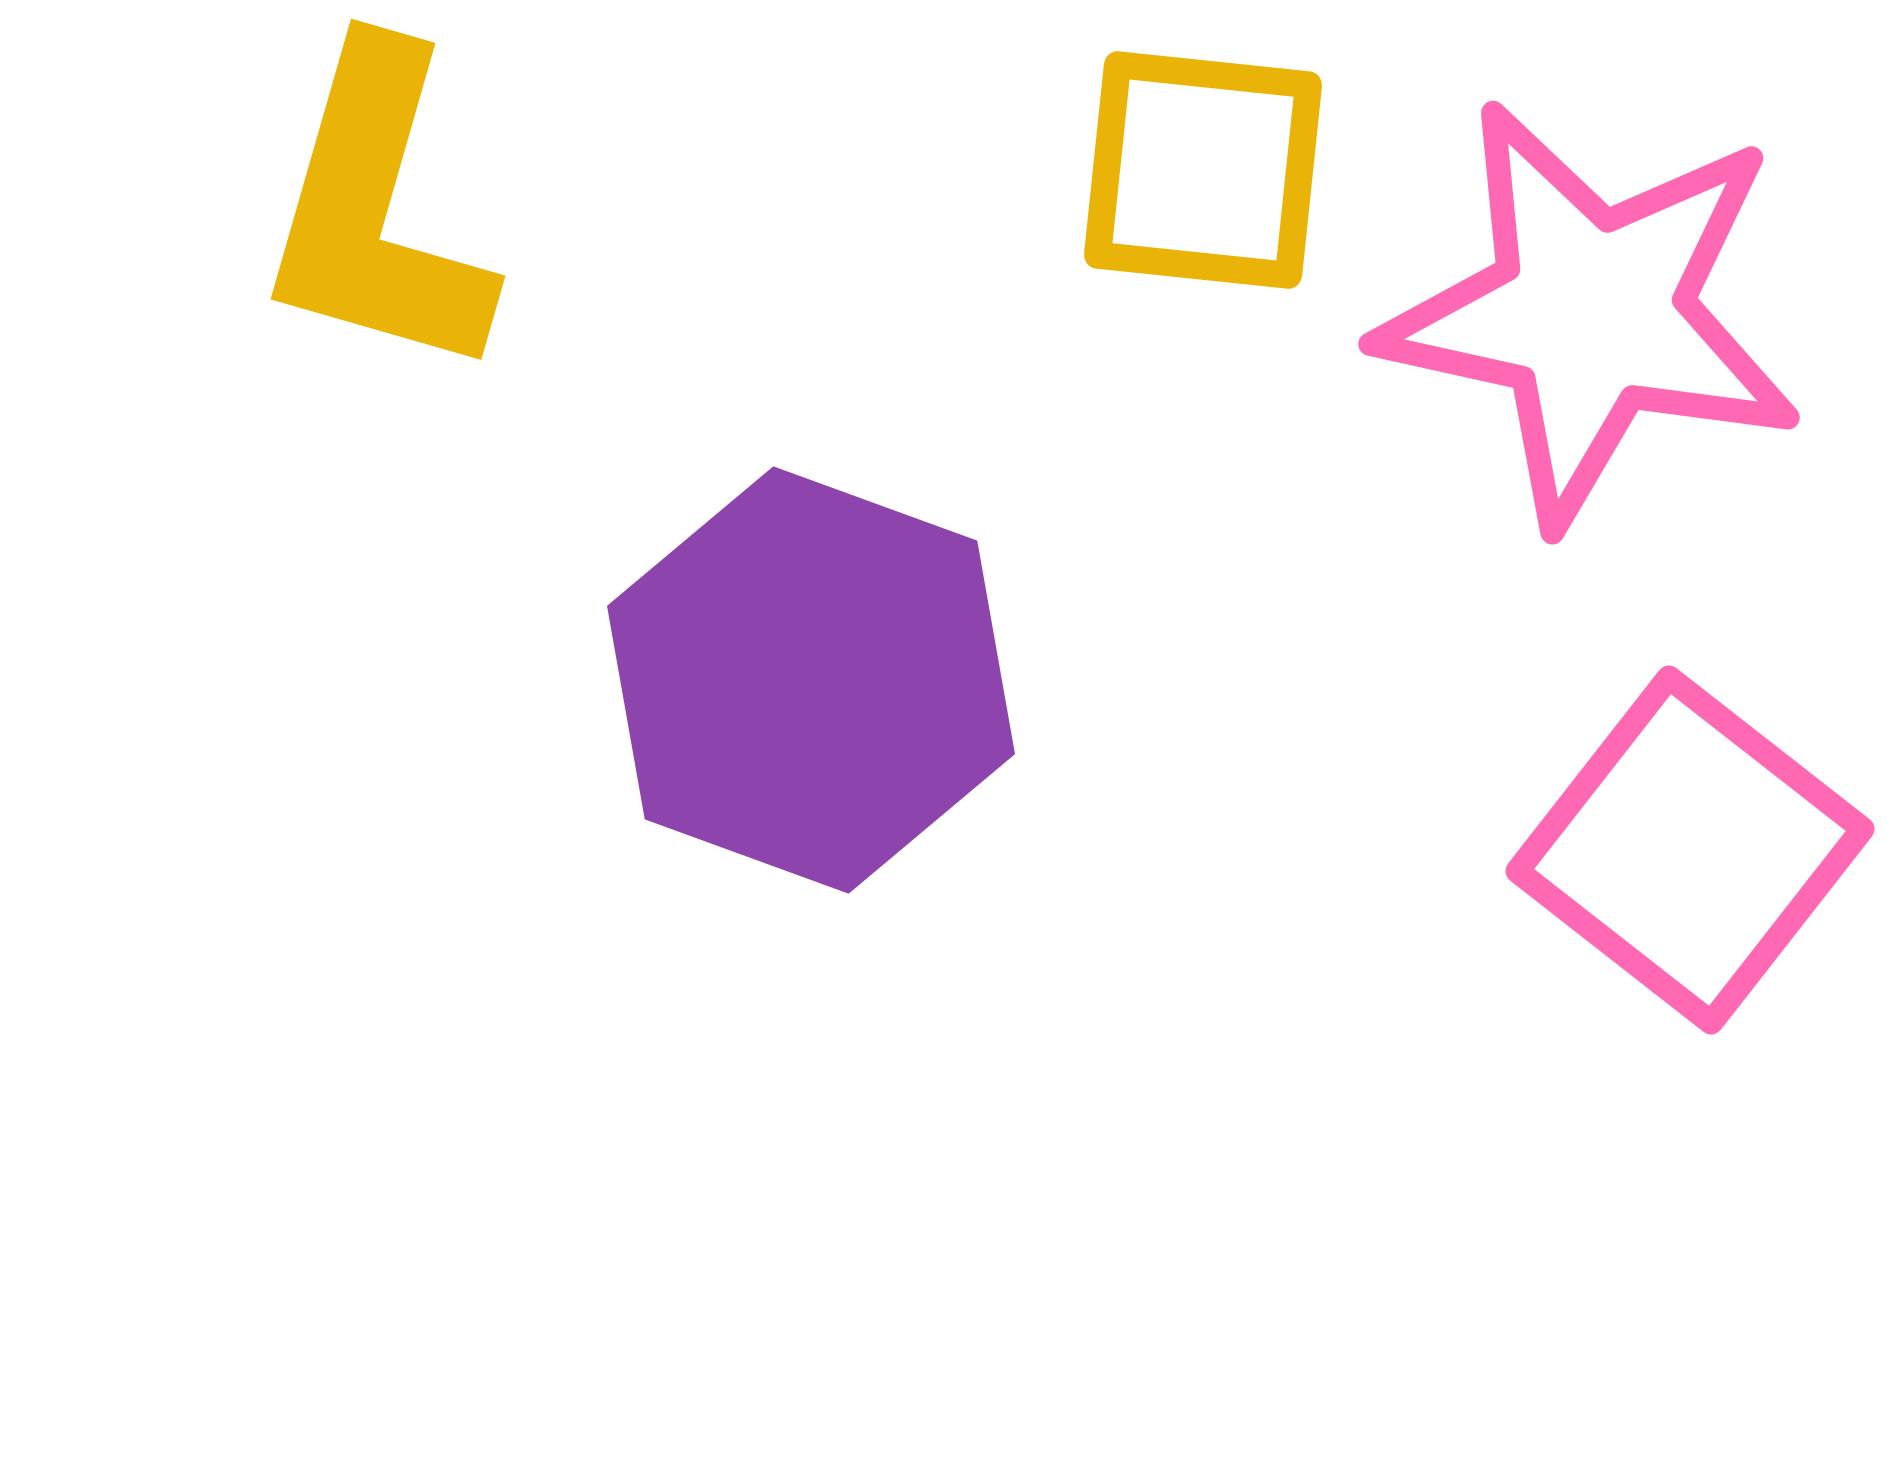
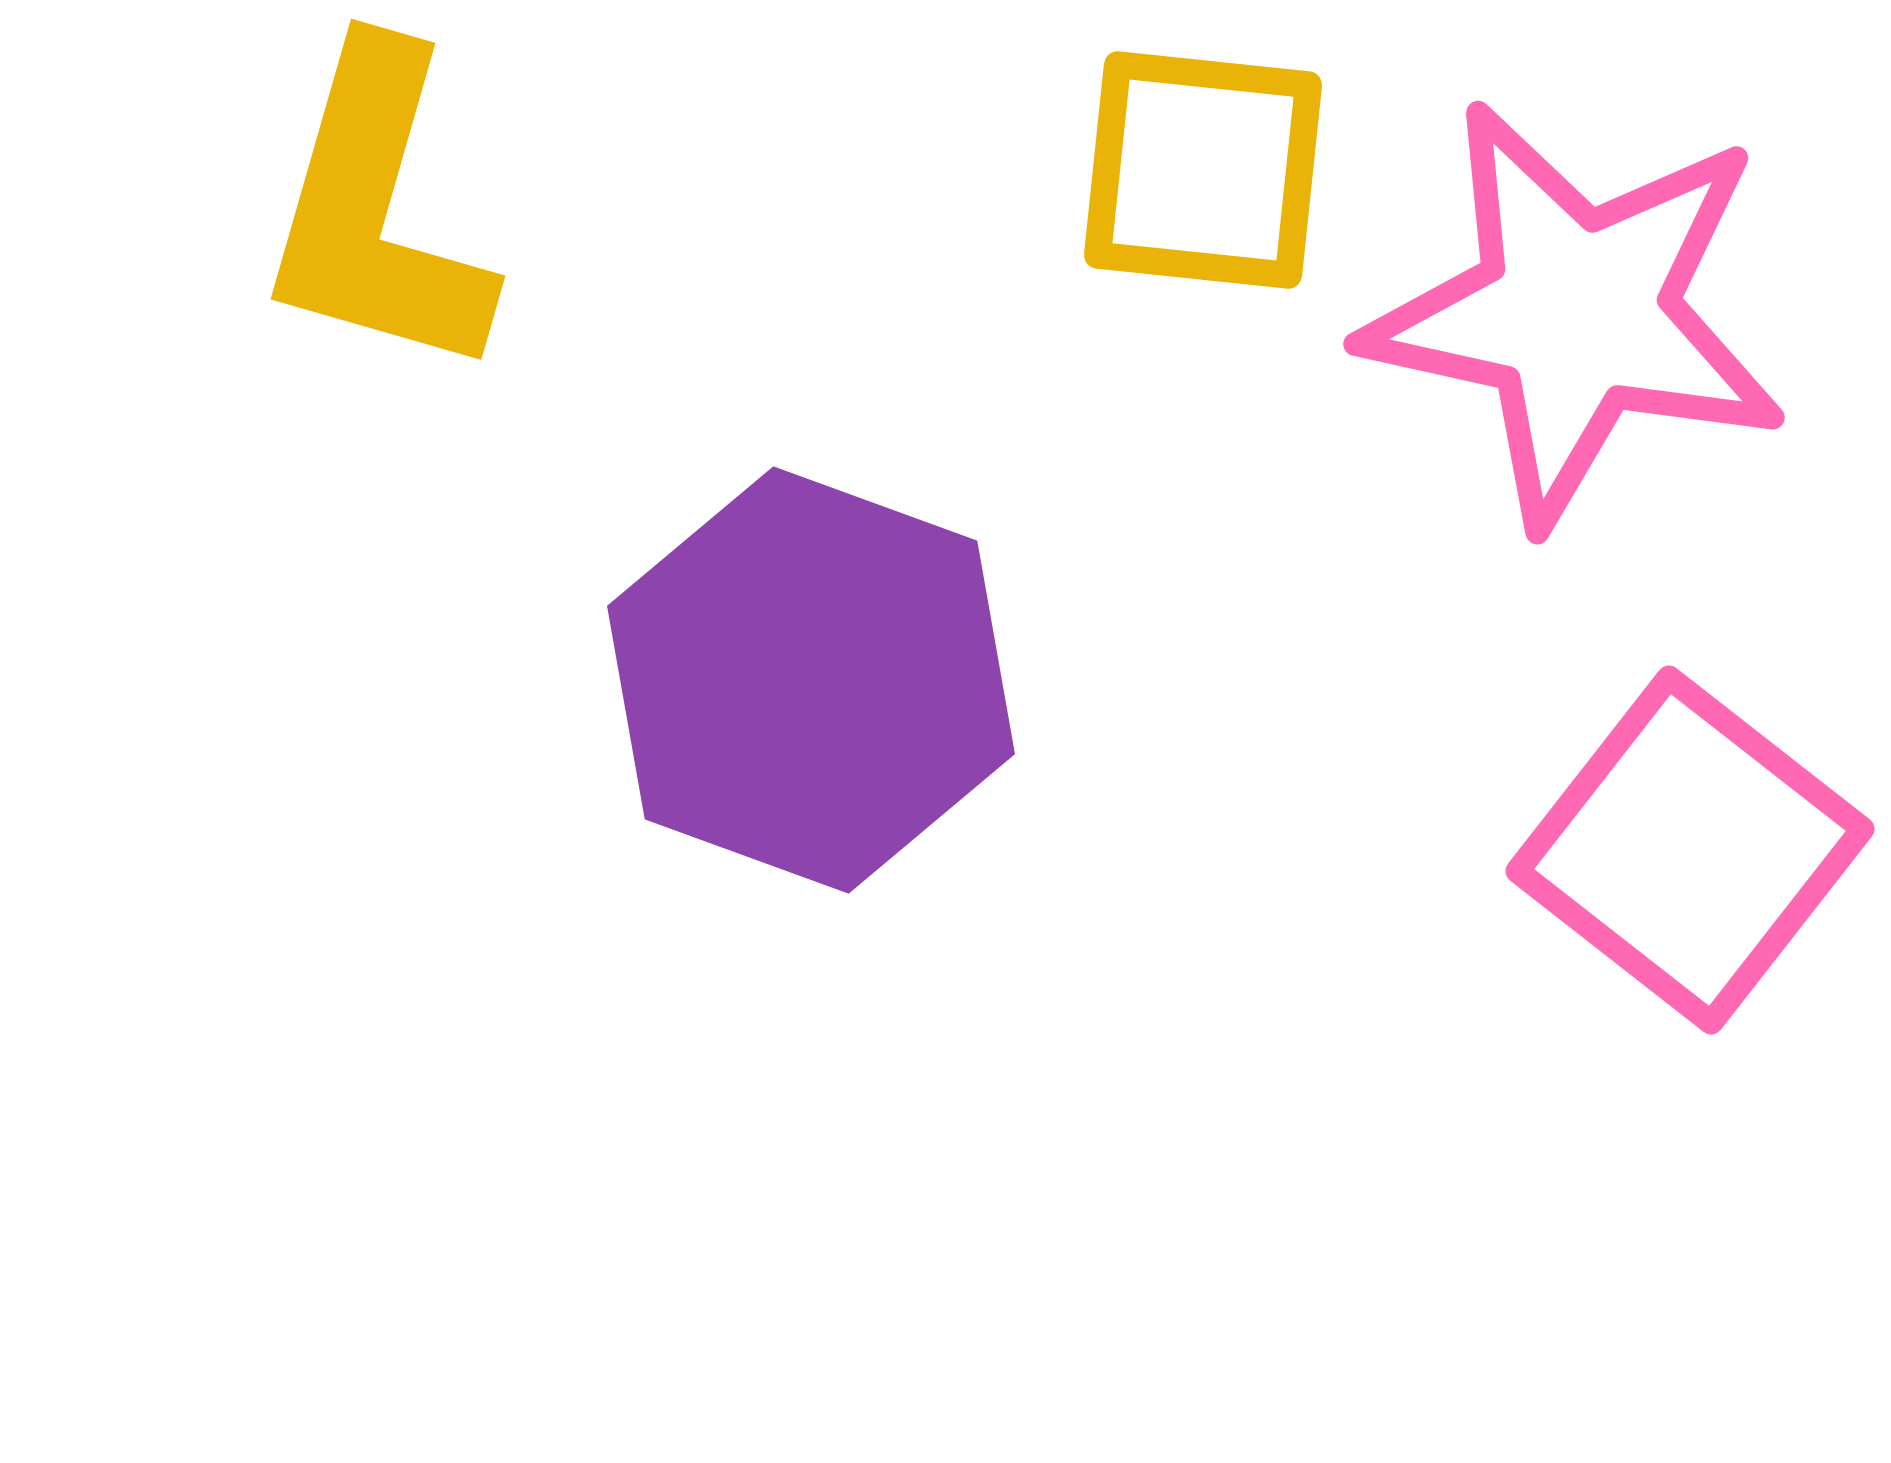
pink star: moved 15 px left
